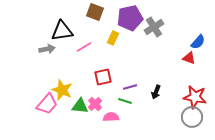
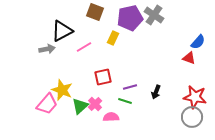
gray cross: moved 12 px up; rotated 24 degrees counterclockwise
black triangle: rotated 20 degrees counterclockwise
green triangle: rotated 48 degrees counterclockwise
